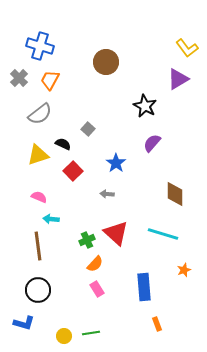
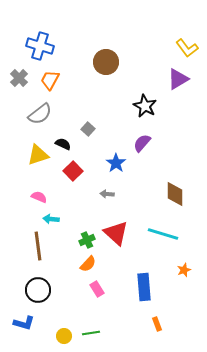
purple semicircle: moved 10 px left
orange semicircle: moved 7 px left
